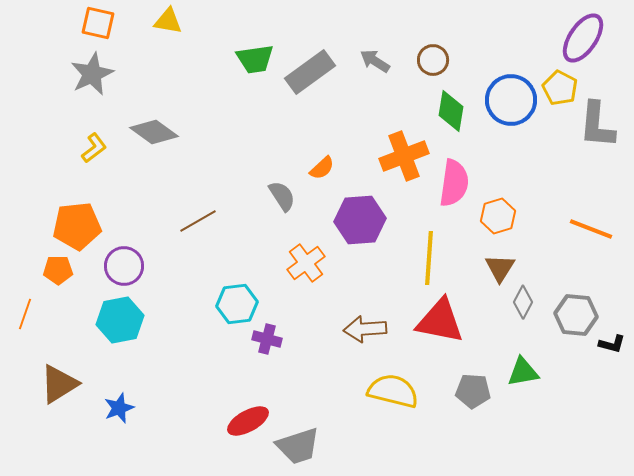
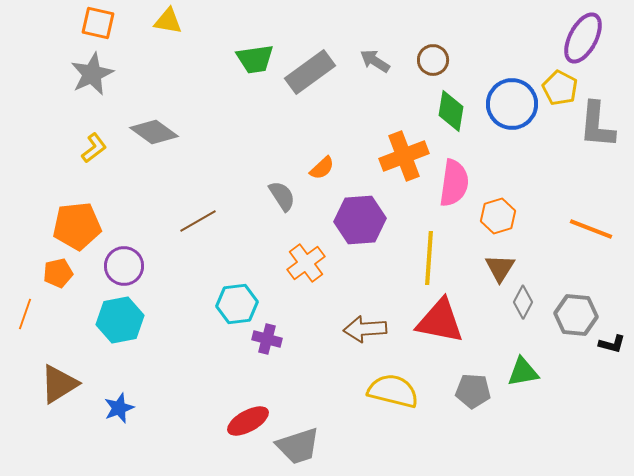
purple ellipse at (583, 38): rotated 6 degrees counterclockwise
blue circle at (511, 100): moved 1 px right, 4 px down
orange pentagon at (58, 270): moved 3 px down; rotated 12 degrees counterclockwise
